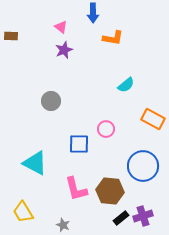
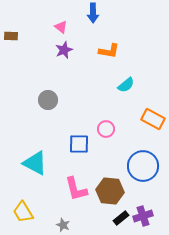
orange L-shape: moved 4 px left, 13 px down
gray circle: moved 3 px left, 1 px up
